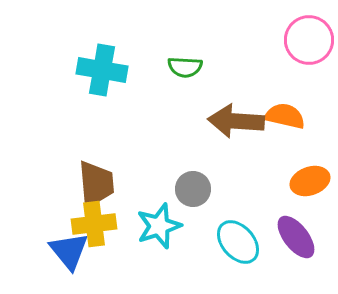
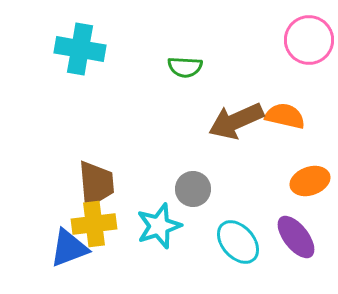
cyan cross: moved 22 px left, 21 px up
brown arrow: rotated 28 degrees counterclockwise
blue triangle: moved 3 px up; rotated 48 degrees clockwise
